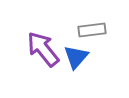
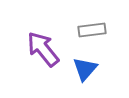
blue triangle: moved 9 px right, 12 px down
